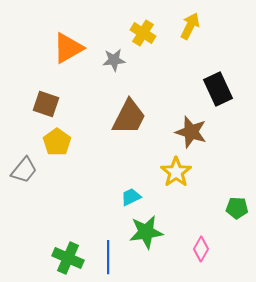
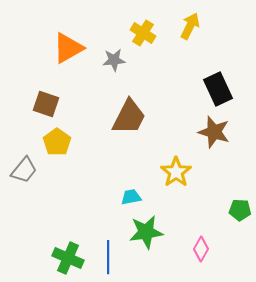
brown star: moved 23 px right
cyan trapezoid: rotated 15 degrees clockwise
green pentagon: moved 3 px right, 2 px down
